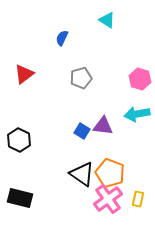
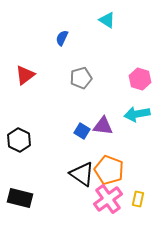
red triangle: moved 1 px right, 1 px down
orange pentagon: moved 1 px left, 3 px up
